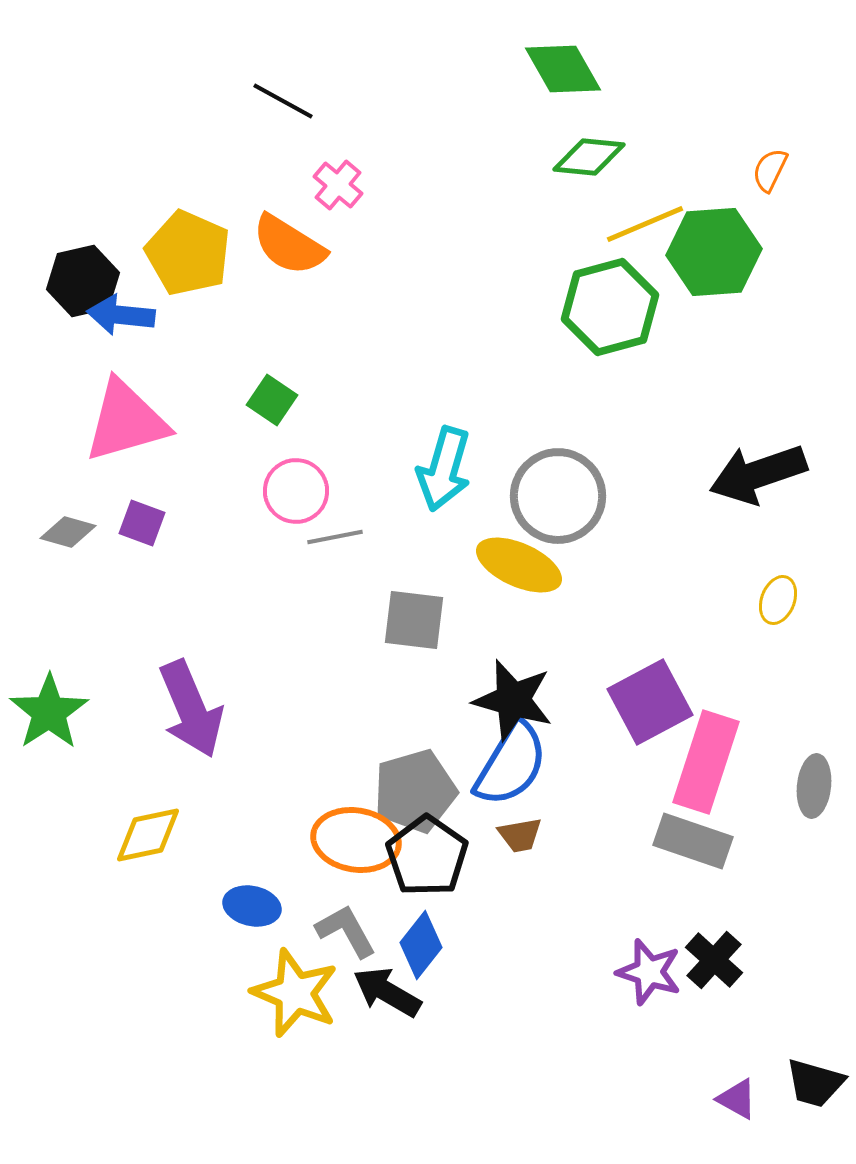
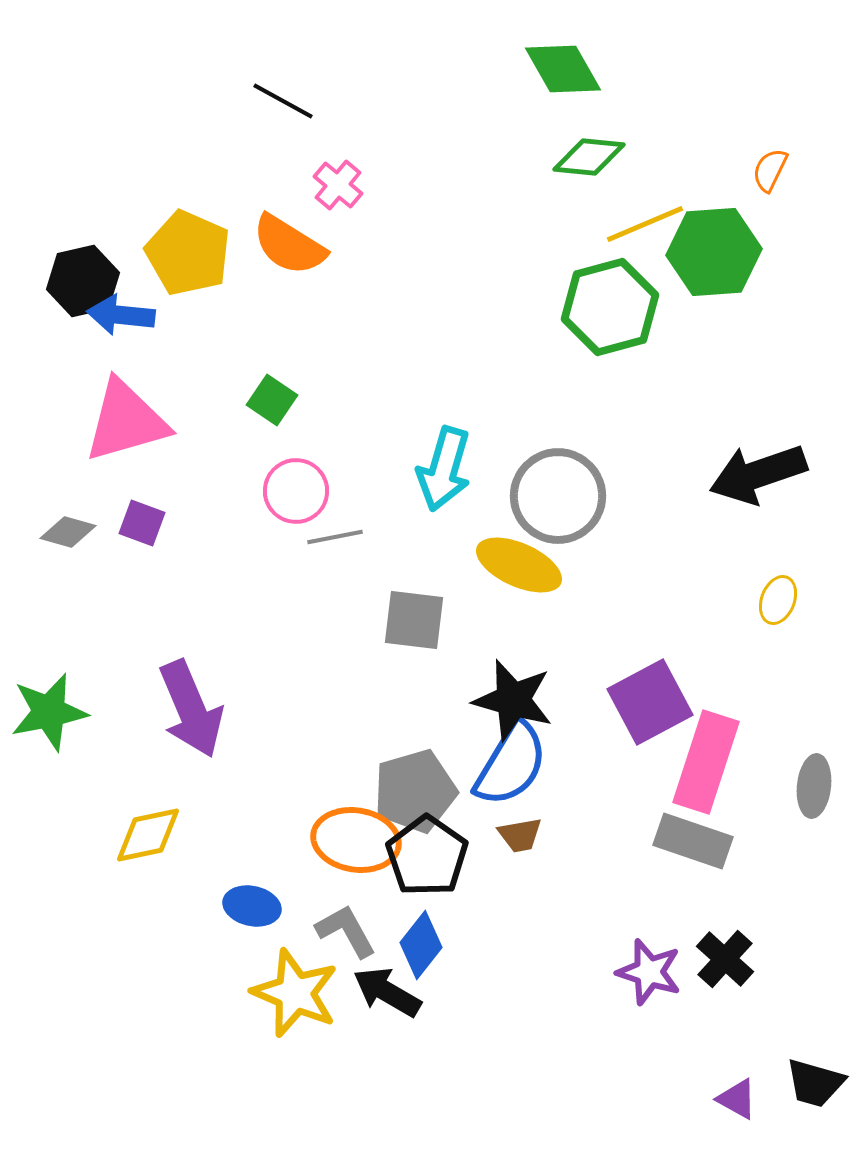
green star at (49, 712): rotated 22 degrees clockwise
black cross at (714, 960): moved 11 px right, 1 px up
